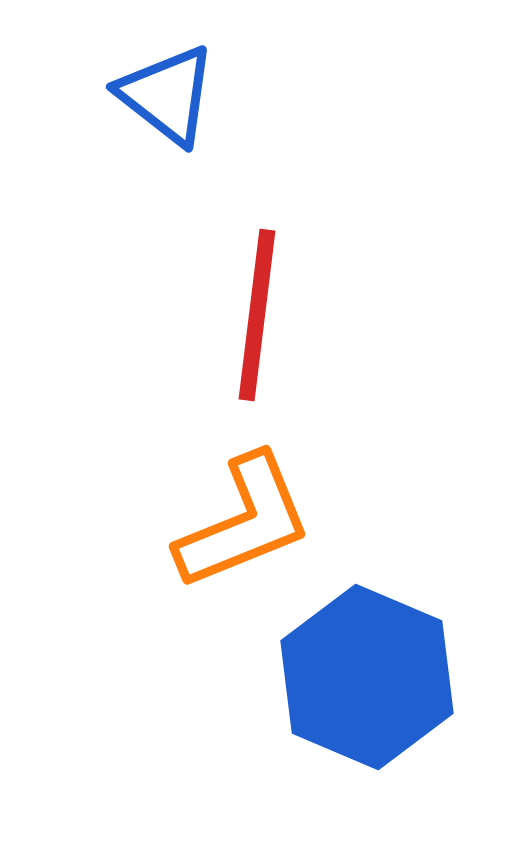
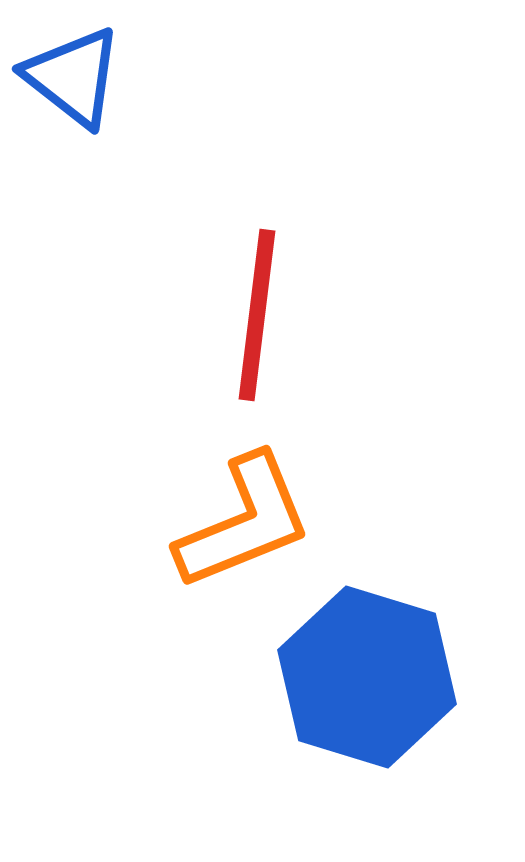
blue triangle: moved 94 px left, 18 px up
blue hexagon: rotated 6 degrees counterclockwise
